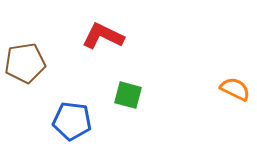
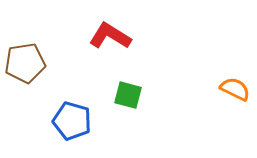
red L-shape: moved 7 px right; rotated 6 degrees clockwise
blue pentagon: rotated 9 degrees clockwise
